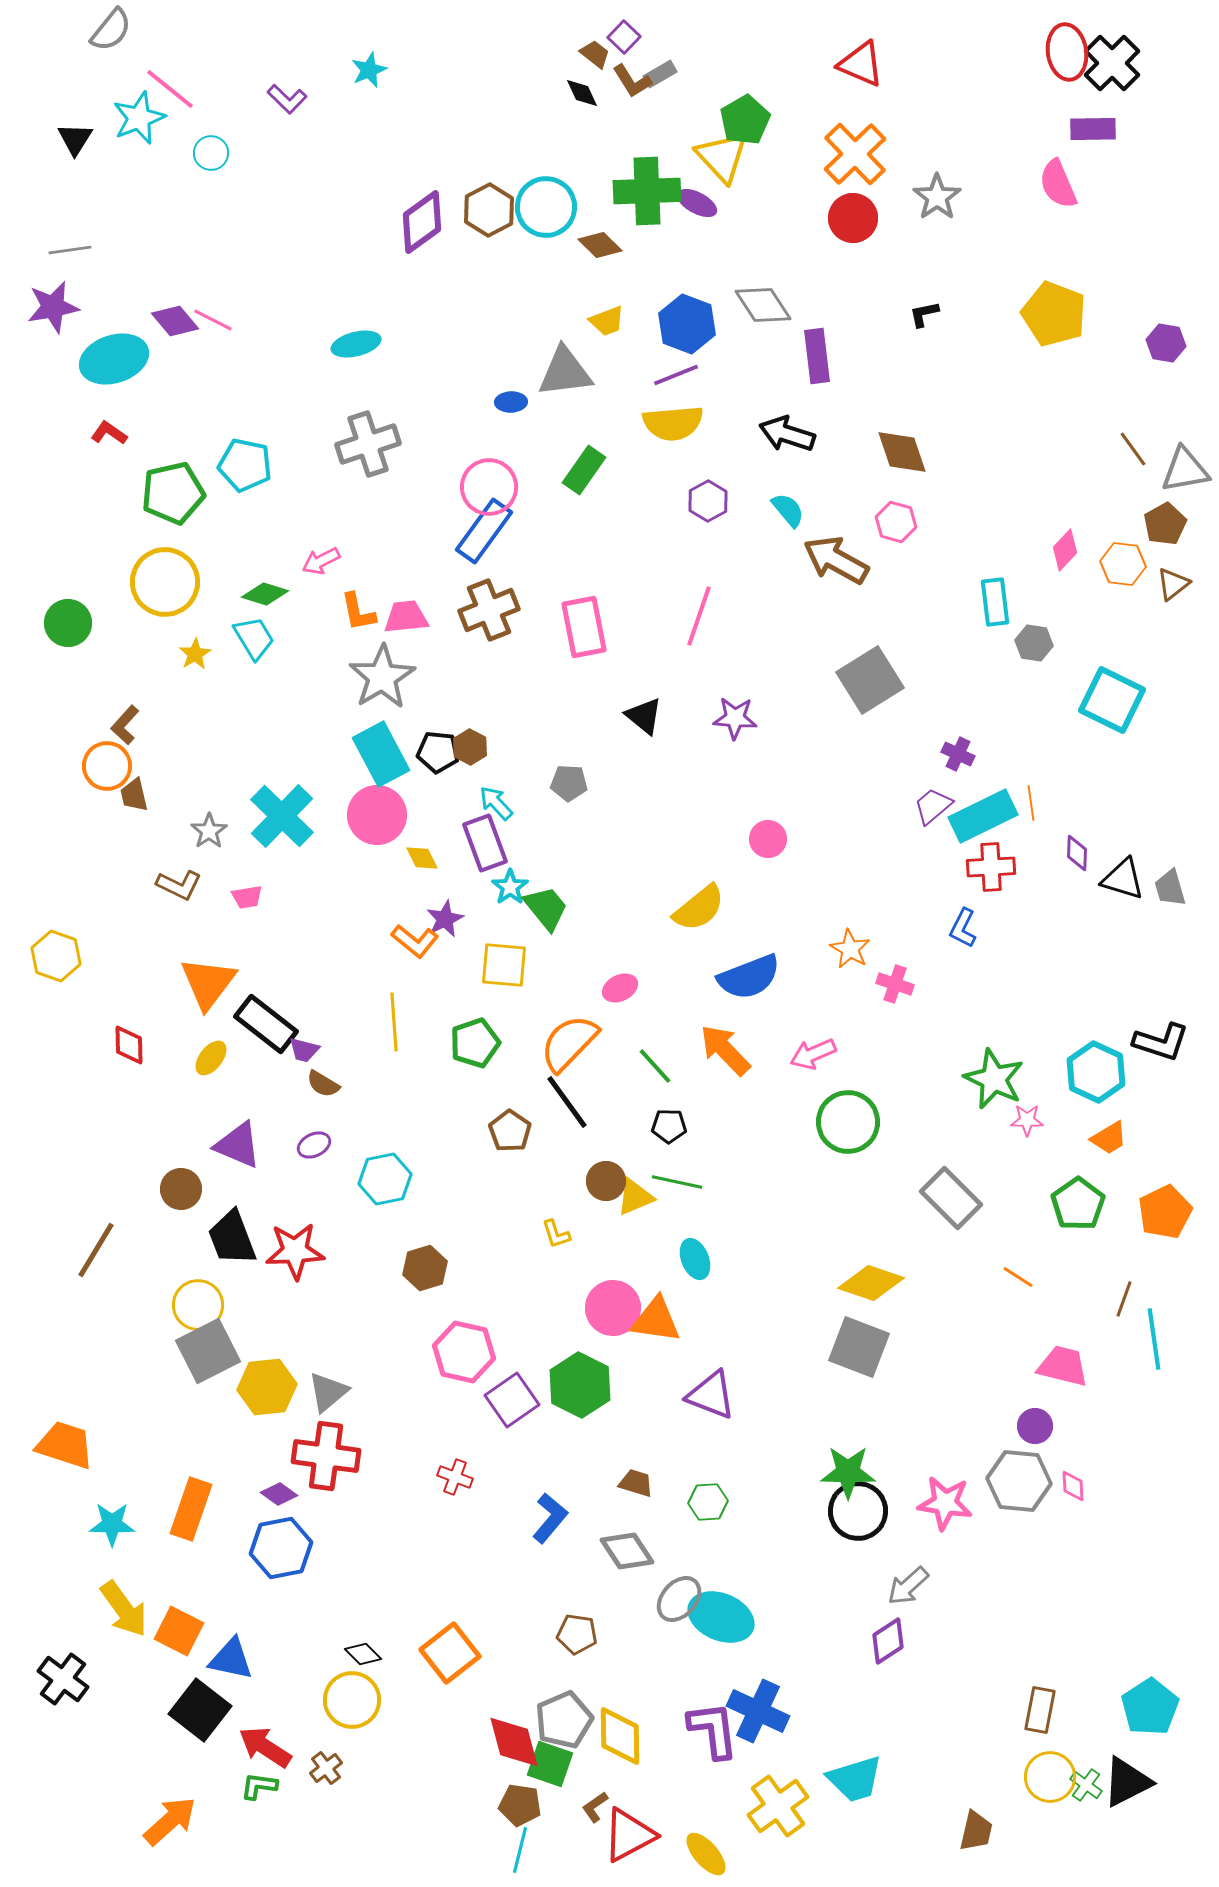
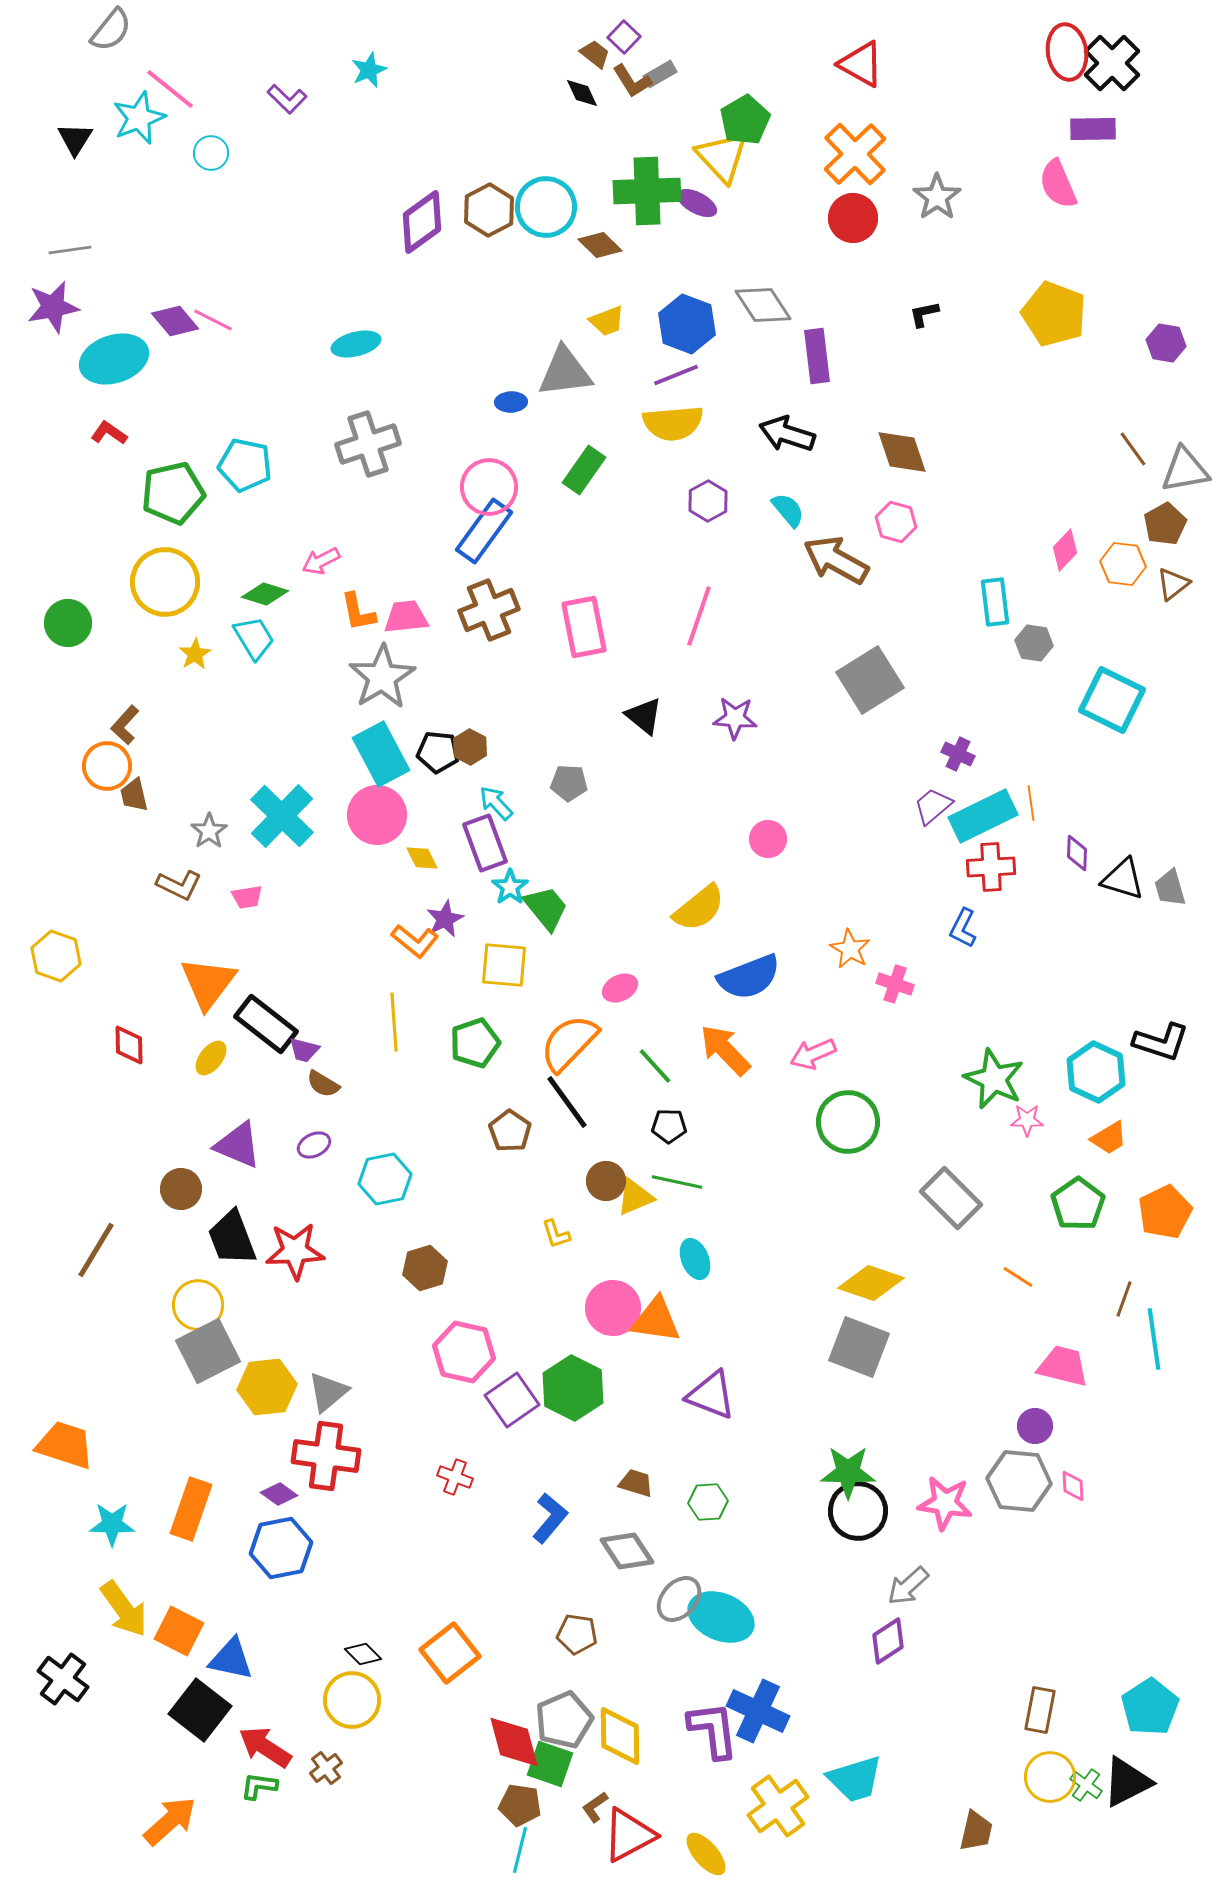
red triangle at (861, 64): rotated 6 degrees clockwise
green hexagon at (580, 1385): moved 7 px left, 3 px down
